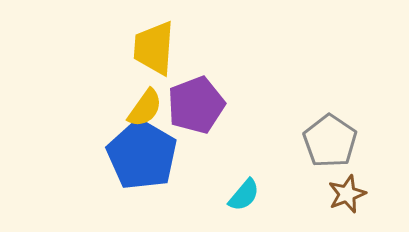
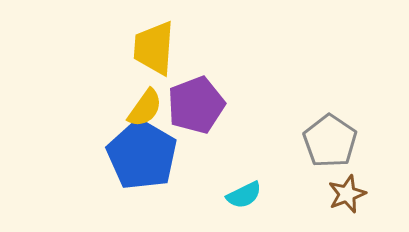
cyan semicircle: rotated 24 degrees clockwise
